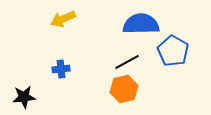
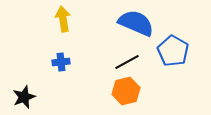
yellow arrow: rotated 105 degrees clockwise
blue semicircle: moved 5 px left, 1 px up; rotated 24 degrees clockwise
blue cross: moved 7 px up
orange hexagon: moved 2 px right, 2 px down
black star: rotated 15 degrees counterclockwise
